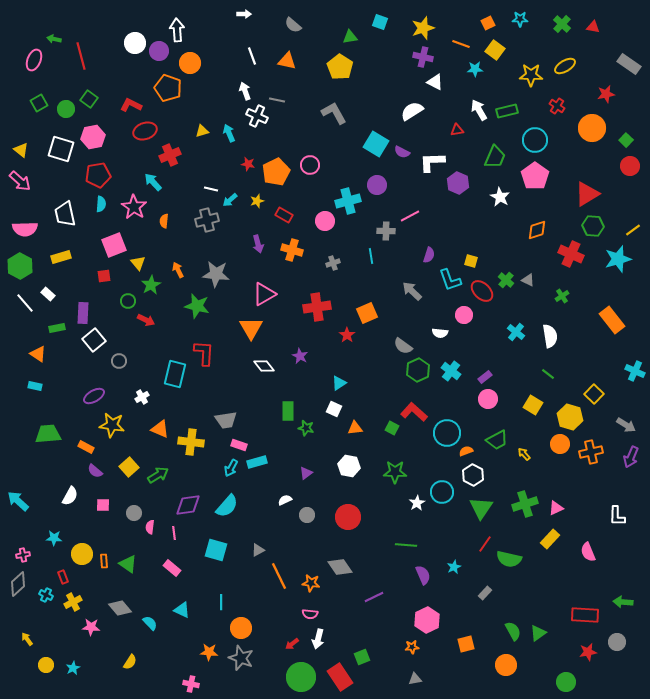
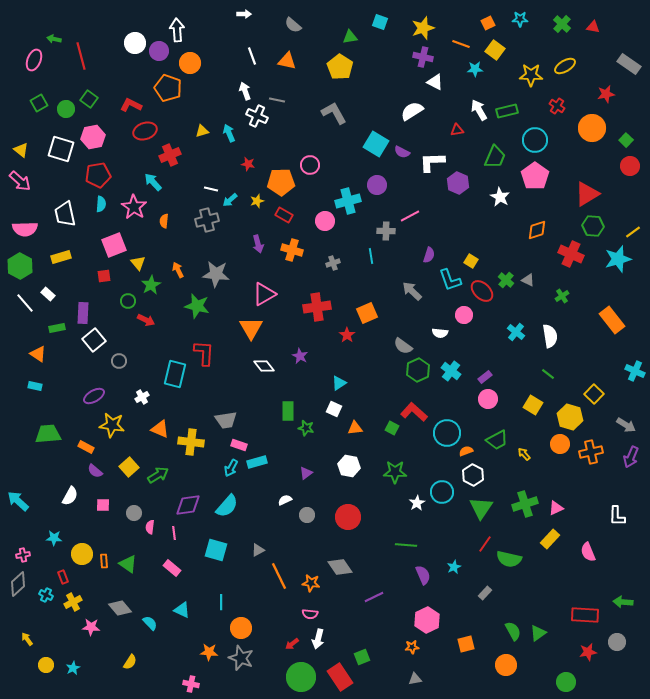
orange pentagon at (276, 172): moved 5 px right, 10 px down; rotated 24 degrees clockwise
yellow line at (633, 230): moved 2 px down
yellow square at (471, 261): rotated 16 degrees clockwise
